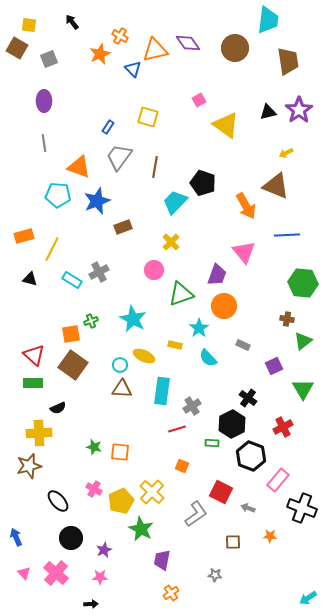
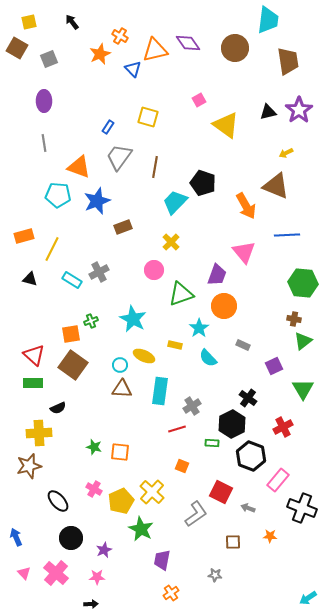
yellow square at (29, 25): moved 3 px up; rotated 21 degrees counterclockwise
brown cross at (287, 319): moved 7 px right
cyan rectangle at (162, 391): moved 2 px left
pink star at (100, 577): moved 3 px left
